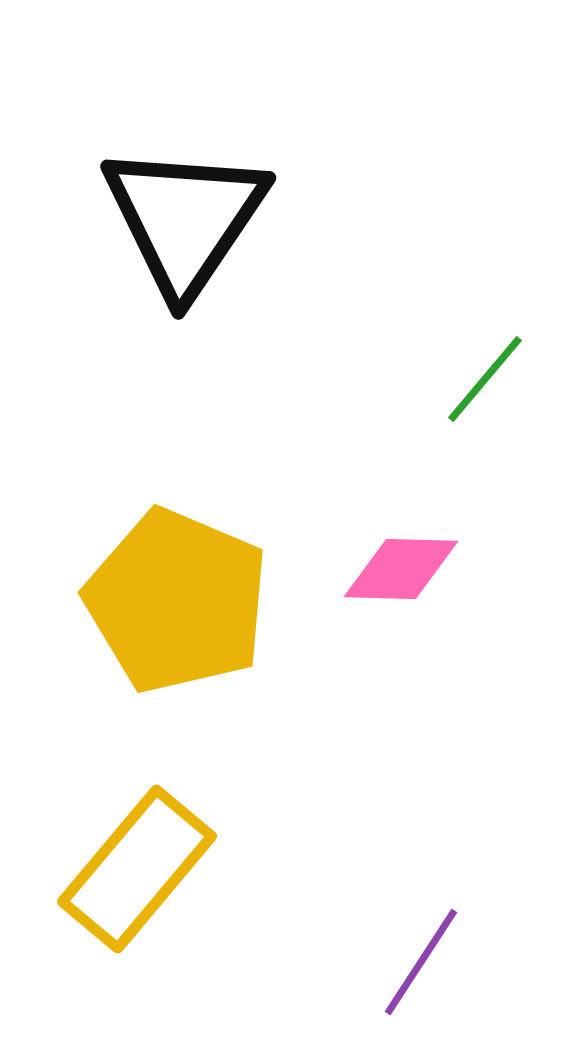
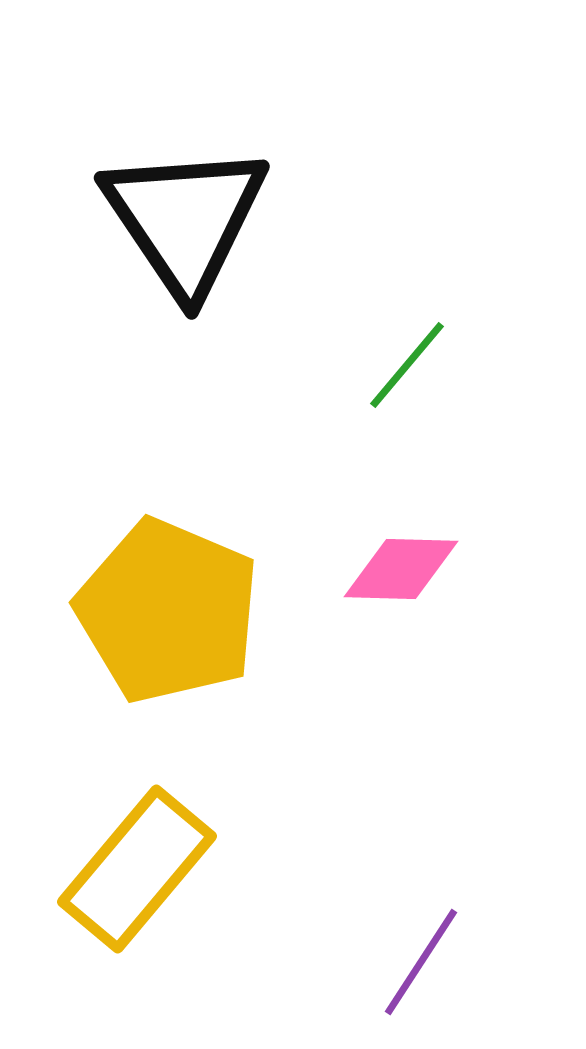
black triangle: rotated 8 degrees counterclockwise
green line: moved 78 px left, 14 px up
yellow pentagon: moved 9 px left, 10 px down
